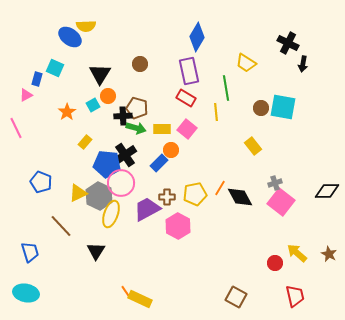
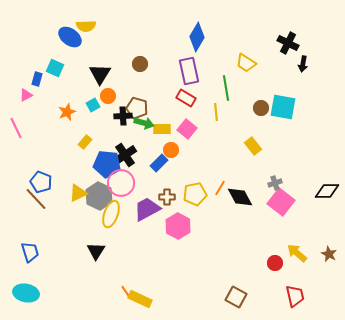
orange star at (67, 112): rotated 12 degrees clockwise
green arrow at (136, 128): moved 8 px right, 5 px up
brown line at (61, 226): moved 25 px left, 27 px up
